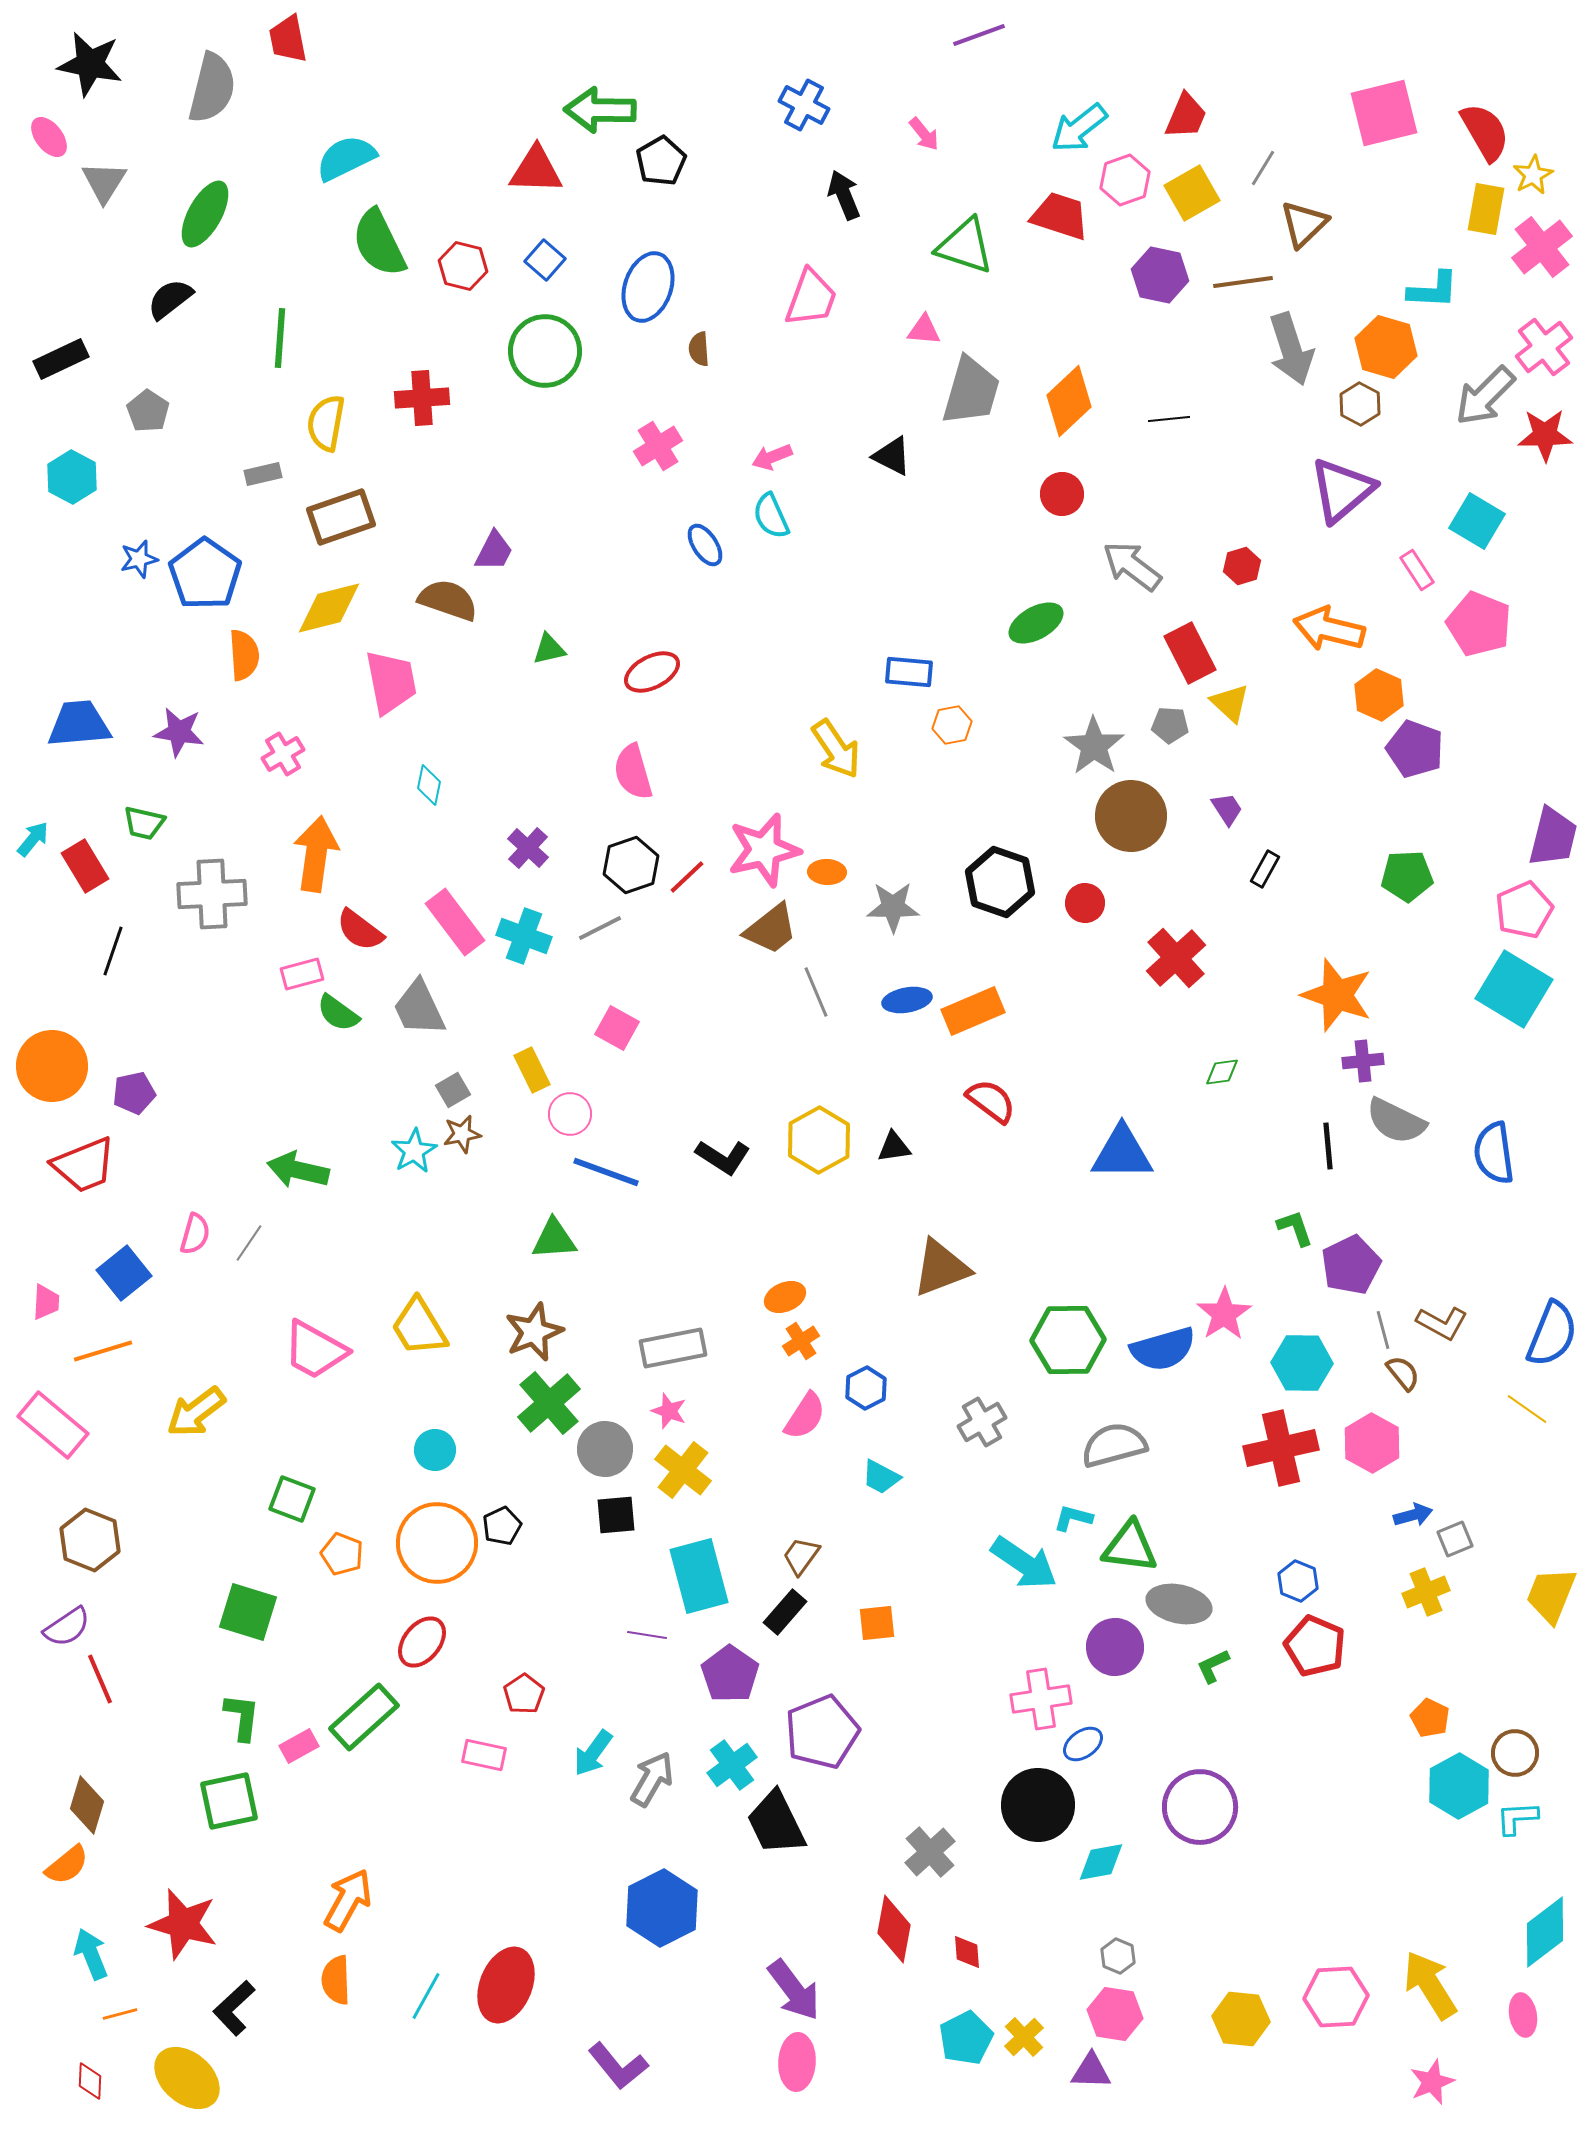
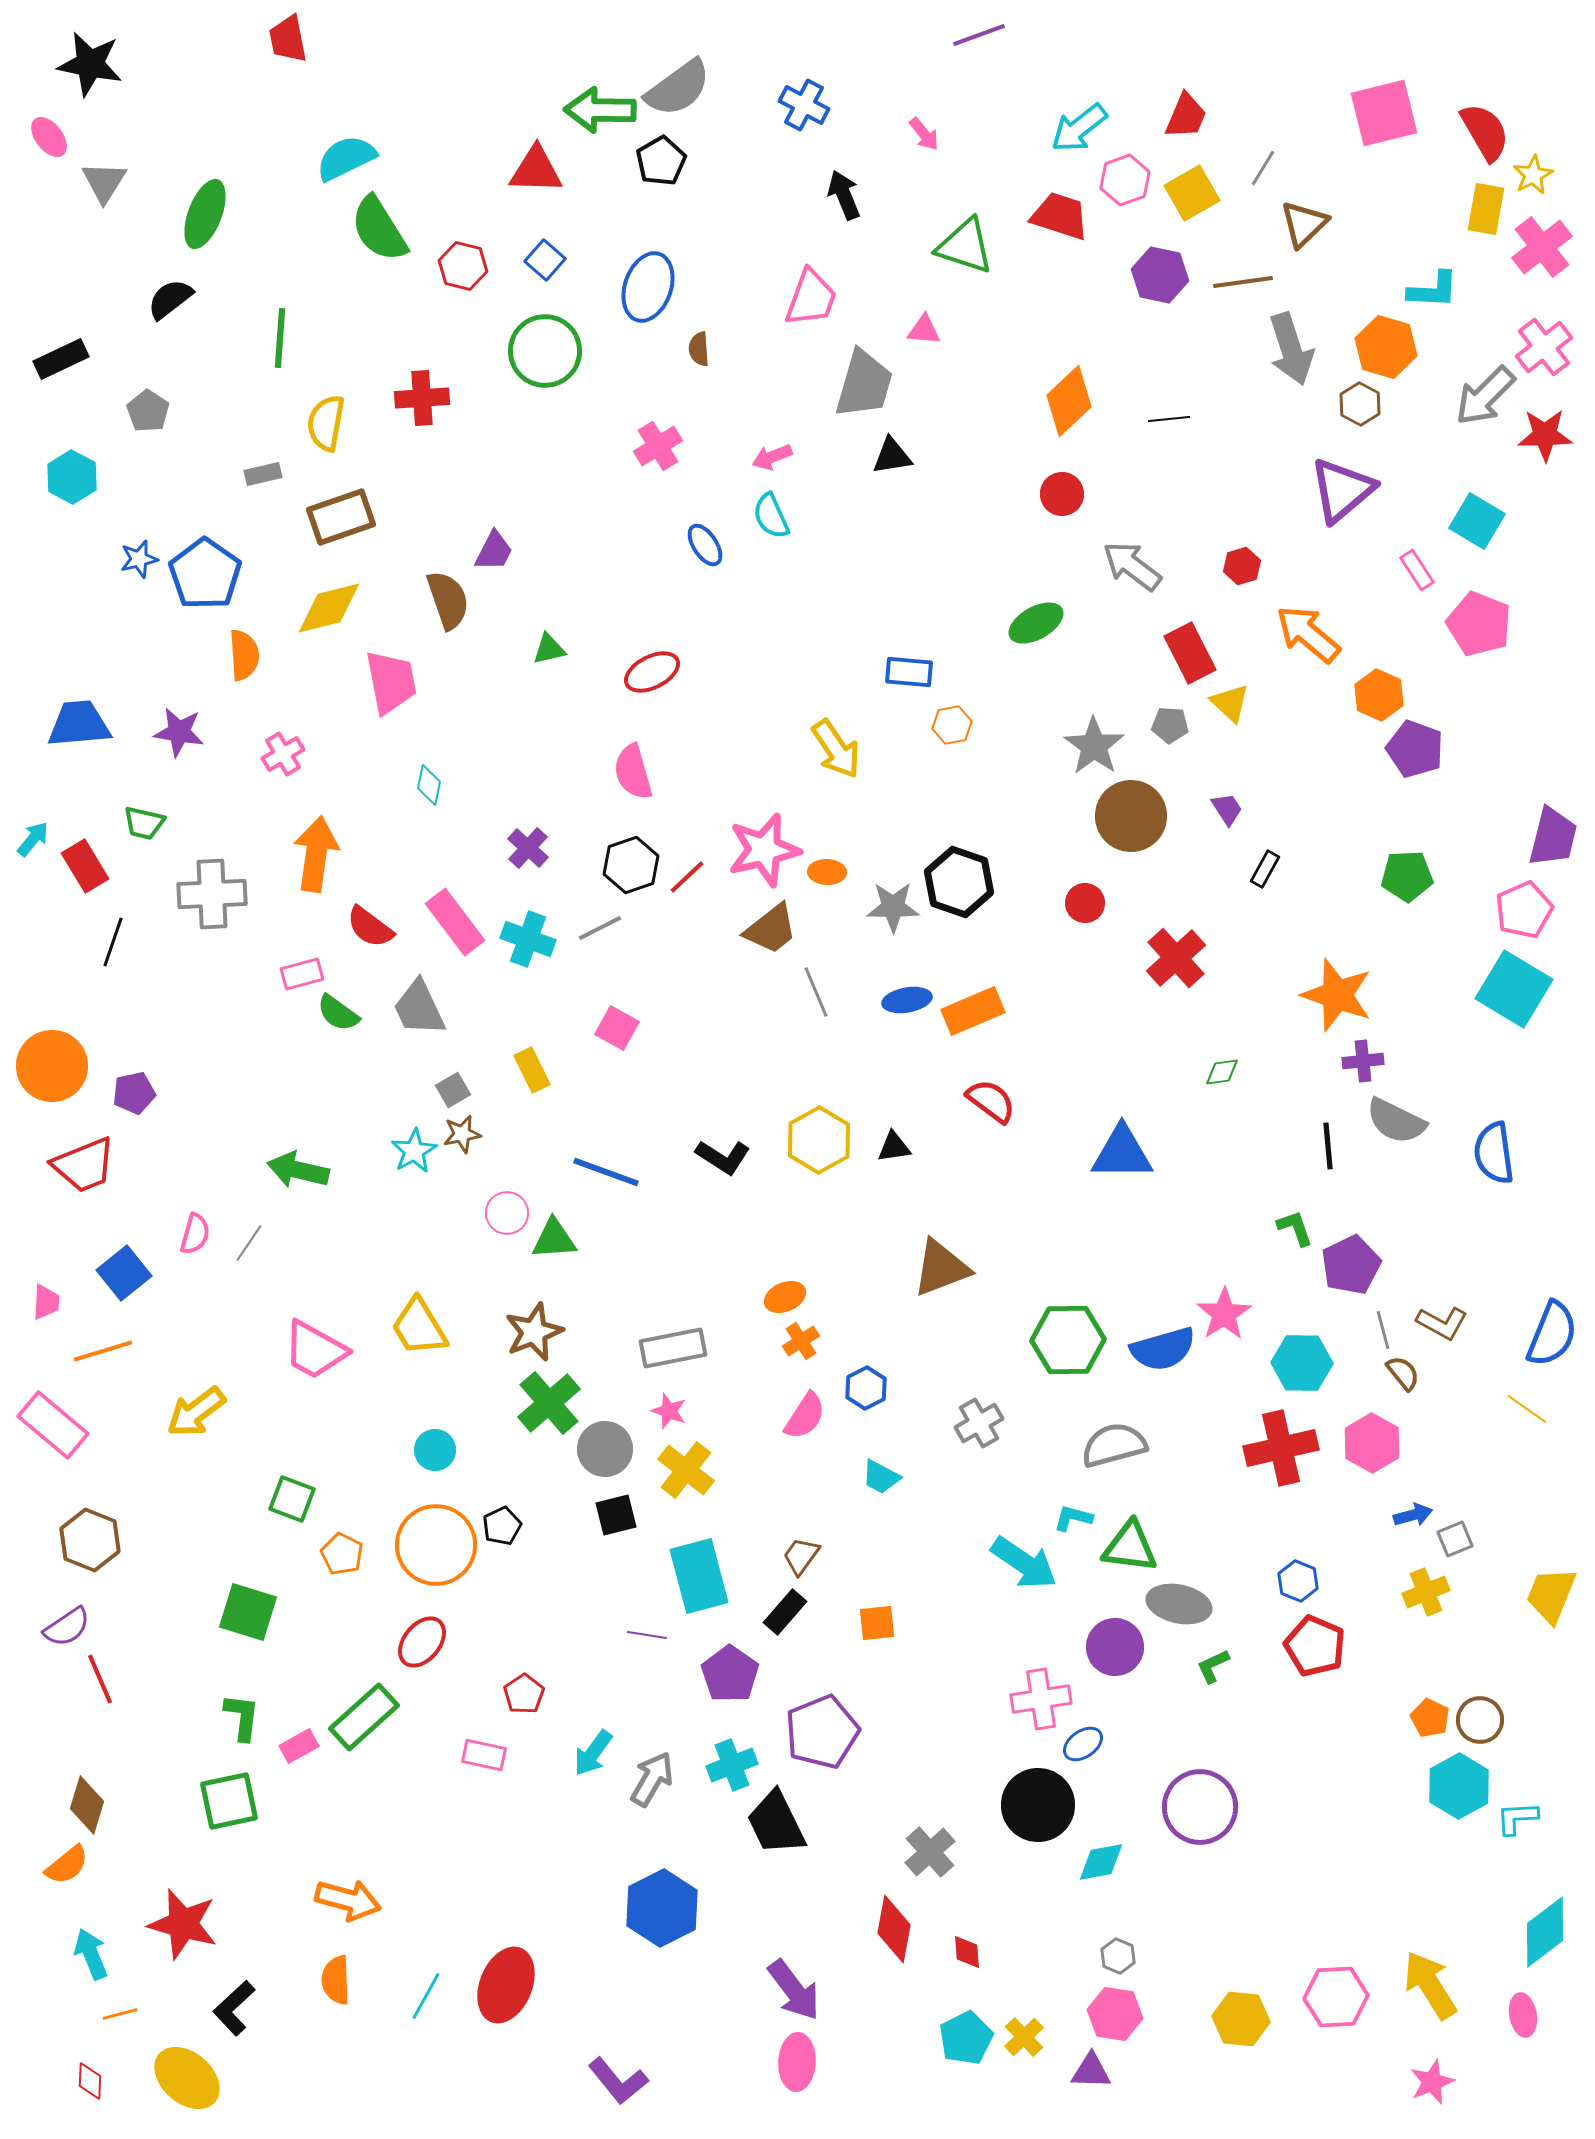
gray semicircle at (212, 88): moved 466 px right; rotated 40 degrees clockwise
green ellipse at (205, 214): rotated 8 degrees counterclockwise
green semicircle at (379, 243): moved 14 px up; rotated 6 degrees counterclockwise
gray trapezoid at (971, 391): moved 107 px left, 7 px up
black triangle at (892, 456): rotated 36 degrees counterclockwise
brown semicircle at (448, 600): rotated 52 degrees clockwise
orange arrow at (1329, 629): moved 21 px left, 5 px down; rotated 26 degrees clockwise
black hexagon at (1000, 882): moved 41 px left
red semicircle at (360, 930): moved 10 px right, 3 px up
cyan cross at (524, 936): moved 4 px right, 3 px down
black line at (113, 951): moved 9 px up
pink circle at (570, 1114): moved 63 px left, 99 px down
gray cross at (982, 1422): moved 3 px left, 1 px down
yellow cross at (683, 1470): moved 3 px right
black square at (616, 1515): rotated 9 degrees counterclockwise
orange circle at (437, 1543): moved 1 px left, 2 px down
orange pentagon at (342, 1554): rotated 6 degrees clockwise
brown circle at (1515, 1753): moved 35 px left, 33 px up
cyan cross at (732, 1765): rotated 15 degrees clockwise
orange arrow at (348, 1900): rotated 76 degrees clockwise
purple L-shape at (618, 2066): moved 15 px down
